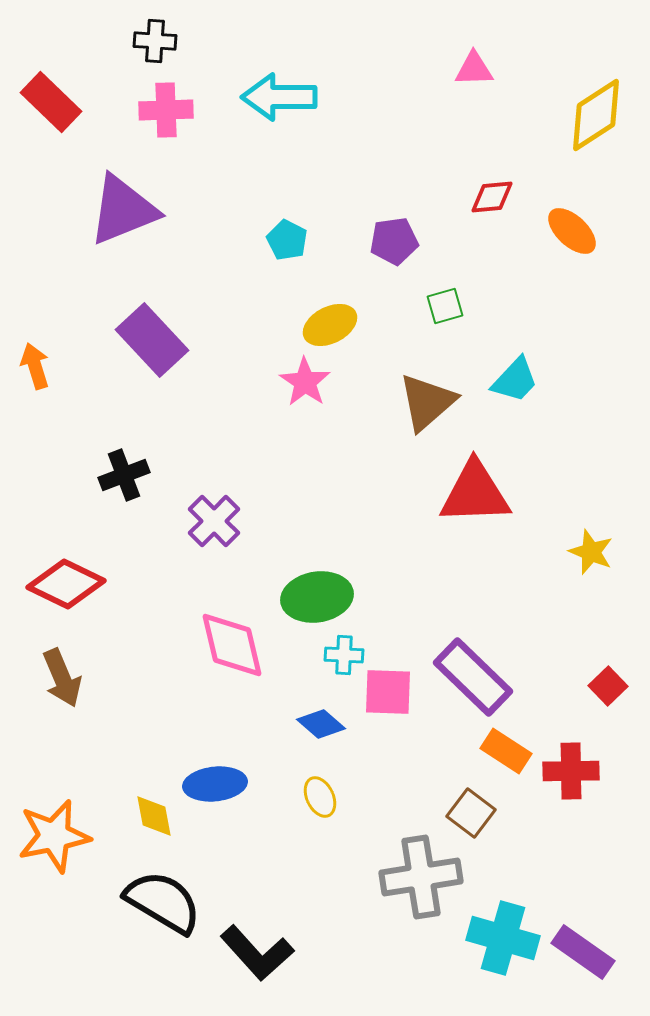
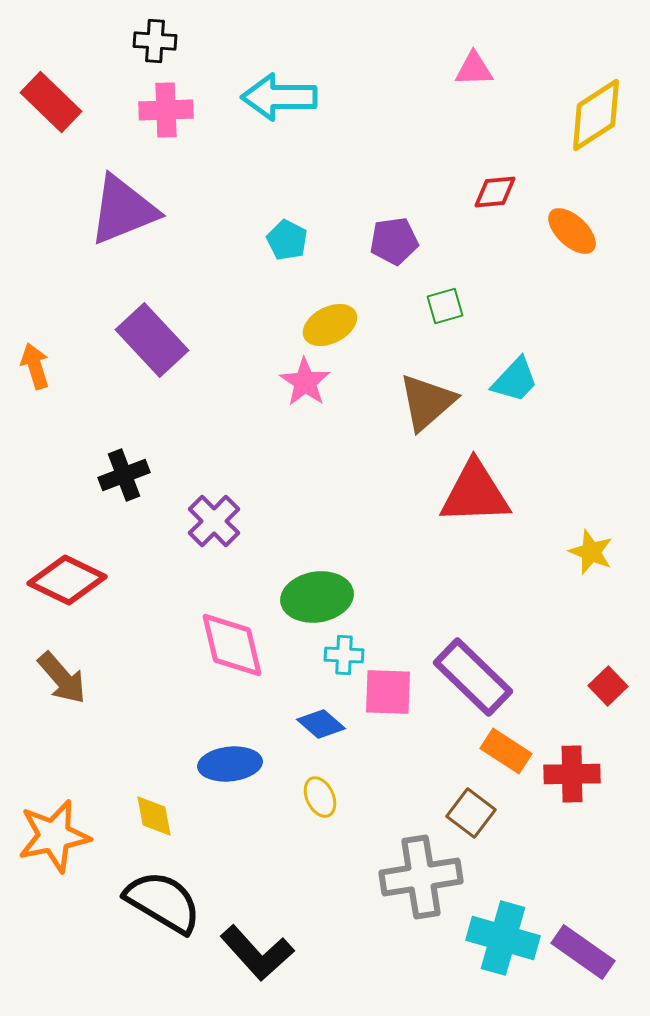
red diamond at (492, 197): moved 3 px right, 5 px up
red diamond at (66, 584): moved 1 px right, 4 px up
brown arrow at (62, 678): rotated 18 degrees counterclockwise
red cross at (571, 771): moved 1 px right, 3 px down
blue ellipse at (215, 784): moved 15 px right, 20 px up
